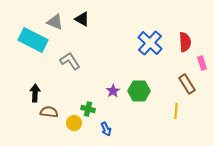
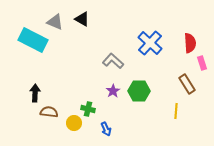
red semicircle: moved 5 px right, 1 px down
gray L-shape: moved 43 px right; rotated 15 degrees counterclockwise
